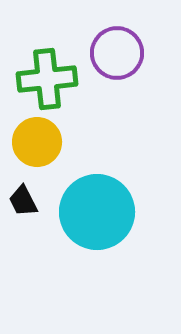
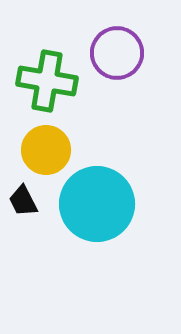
green cross: moved 2 px down; rotated 16 degrees clockwise
yellow circle: moved 9 px right, 8 px down
cyan circle: moved 8 px up
